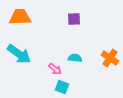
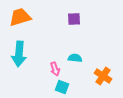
orange trapezoid: rotated 15 degrees counterclockwise
cyan arrow: rotated 60 degrees clockwise
orange cross: moved 7 px left, 18 px down
pink arrow: rotated 32 degrees clockwise
